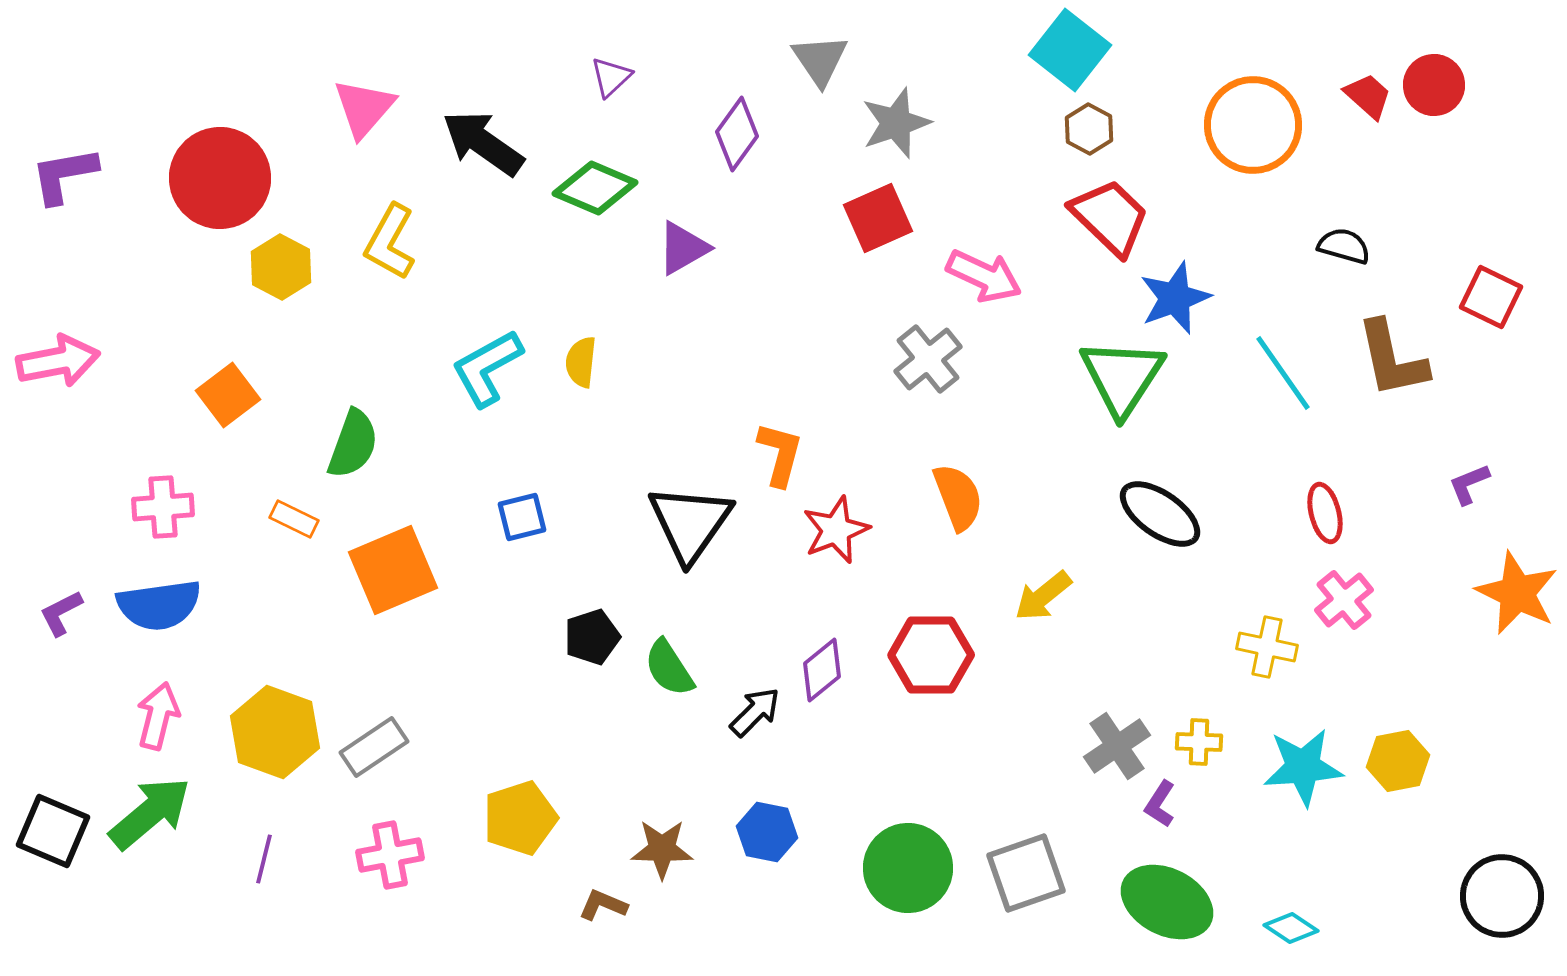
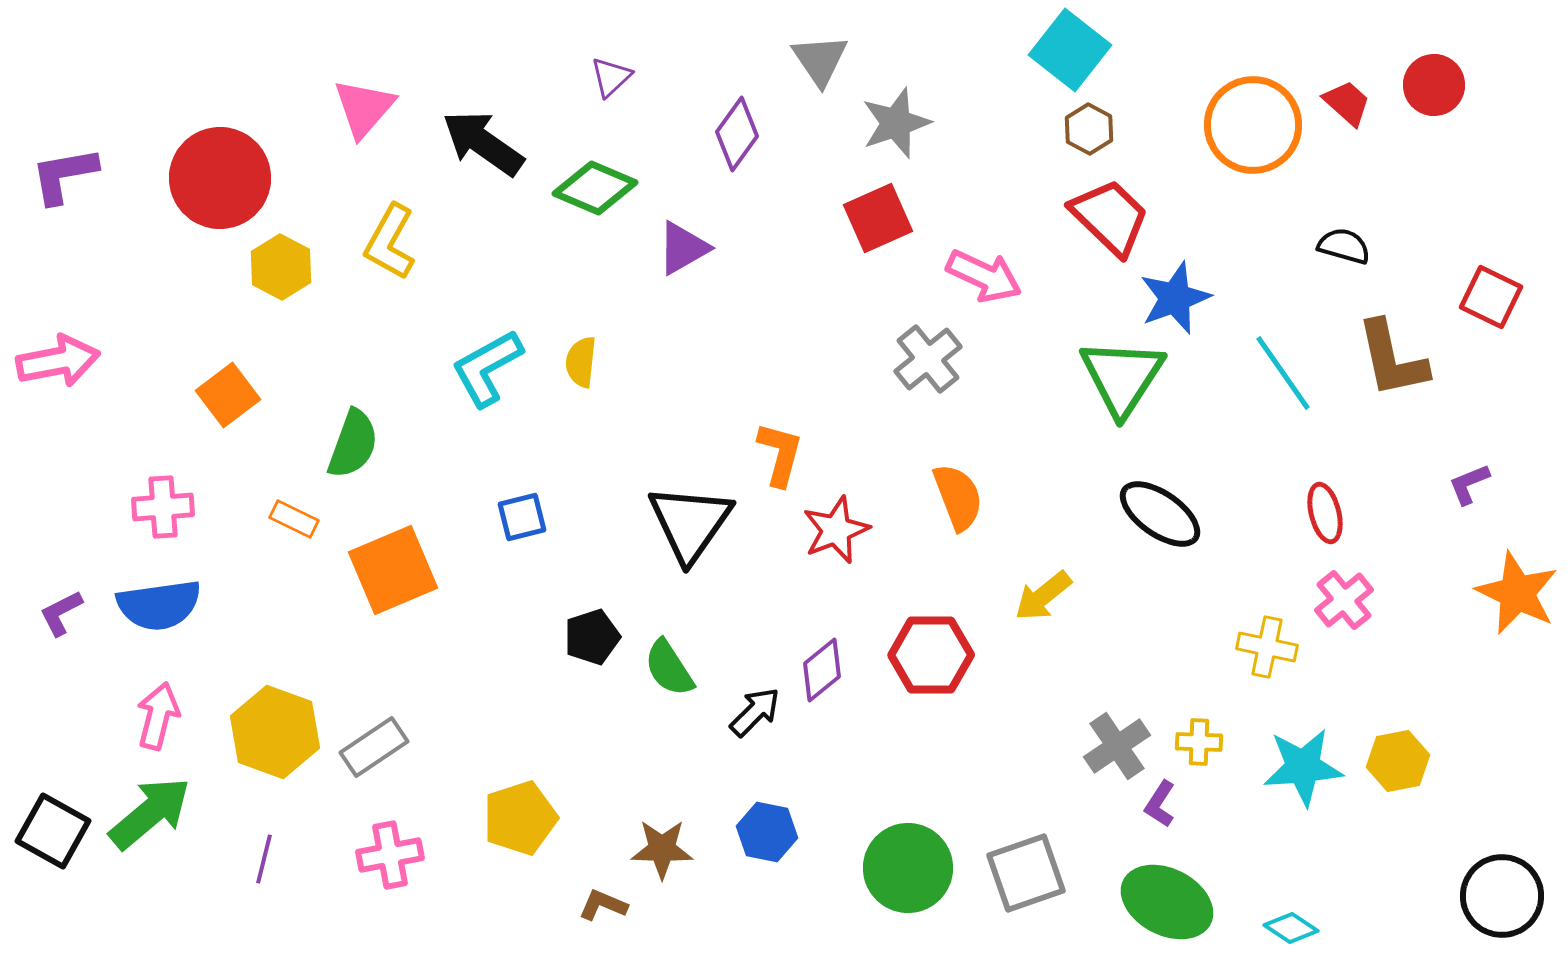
red trapezoid at (1368, 96): moved 21 px left, 7 px down
black square at (53, 831): rotated 6 degrees clockwise
